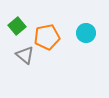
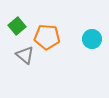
cyan circle: moved 6 px right, 6 px down
orange pentagon: rotated 15 degrees clockwise
